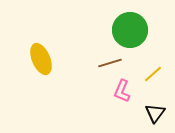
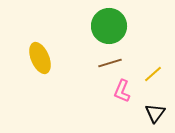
green circle: moved 21 px left, 4 px up
yellow ellipse: moved 1 px left, 1 px up
